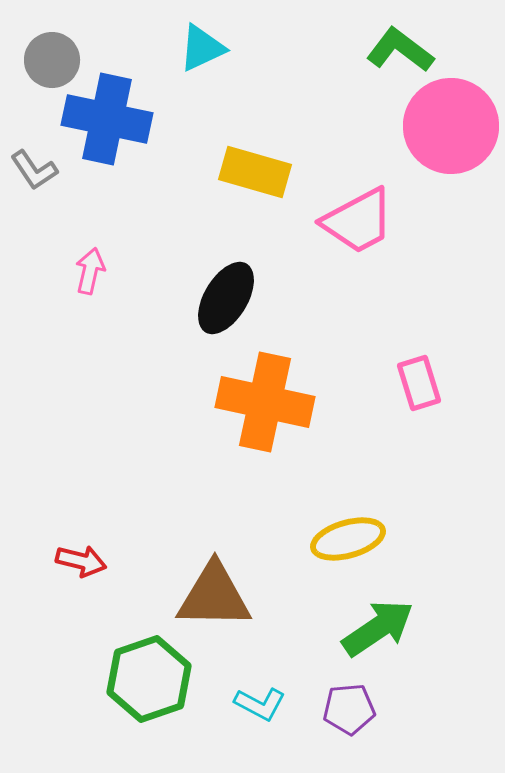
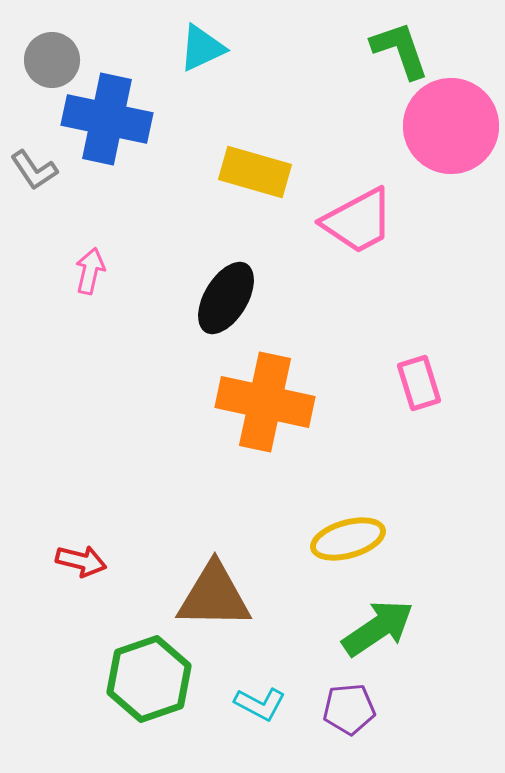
green L-shape: rotated 34 degrees clockwise
